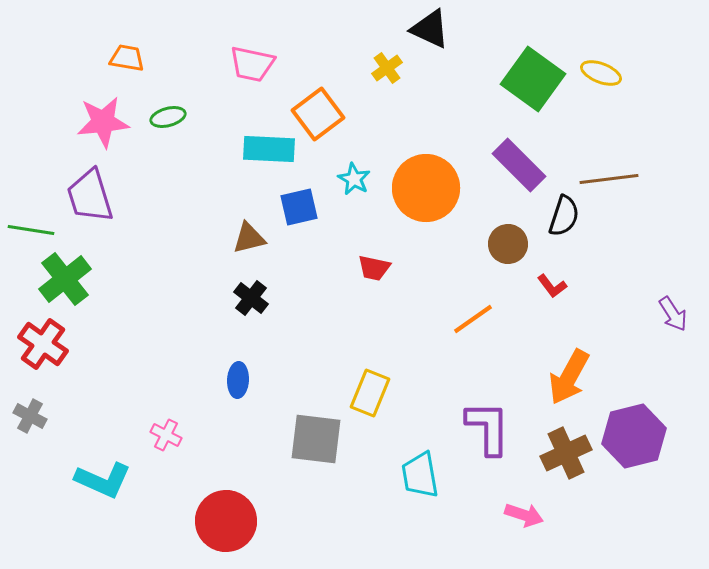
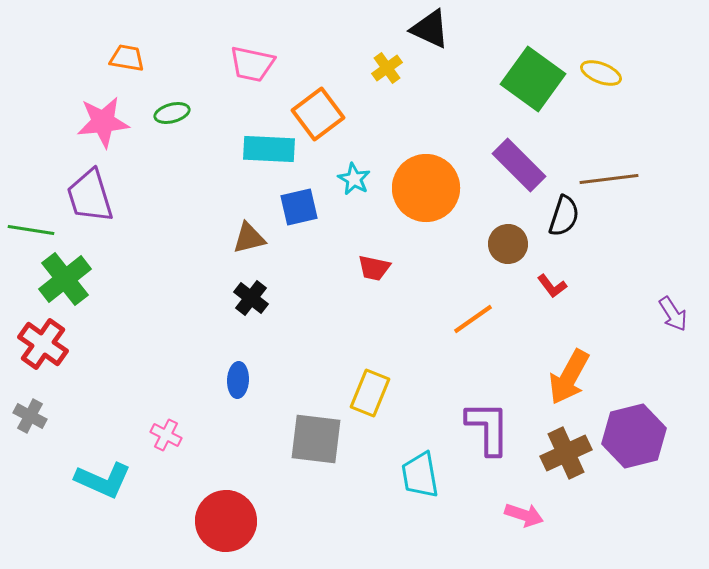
green ellipse: moved 4 px right, 4 px up
